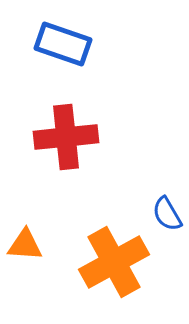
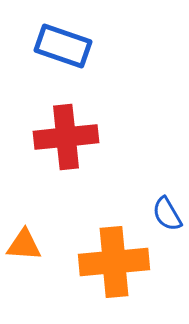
blue rectangle: moved 2 px down
orange triangle: moved 1 px left
orange cross: rotated 24 degrees clockwise
